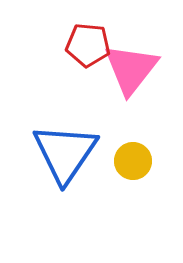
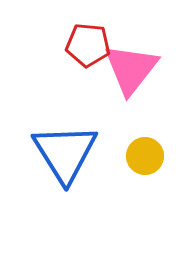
blue triangle: rotated 6 degrees counterclockwise
yellow circle: moved 12 px right, 5 px up
